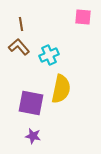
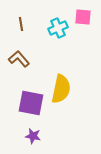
brown L-shape: moved 12 px down
cyan cross: moved 9 px right, 27 px up
